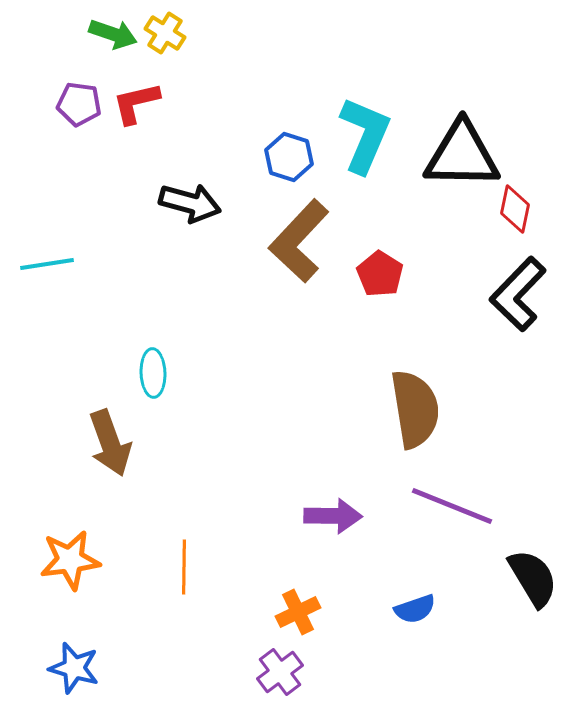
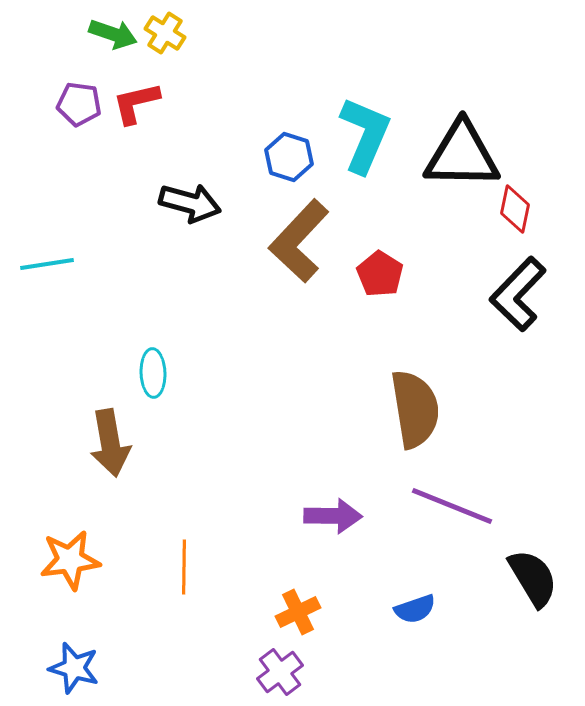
brown arrow: rotated 10 degrees clockwise
